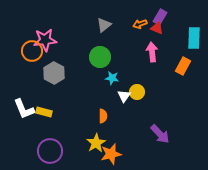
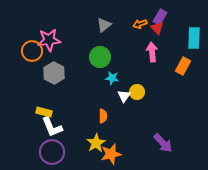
red triangle: rotated 24 degrees clockwise
pink star: moved 4 px right
white L-shape: moved 28 px right, 18 px down
purple arrow: moved 3 px right, 9 px down
purple circle: moved 2 px right, 1 px down
